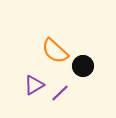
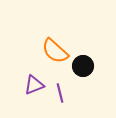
purple triangle: rotated 10 degrees clockwise
purple line: rotated 60 degrees counterclockwise
